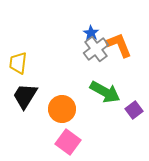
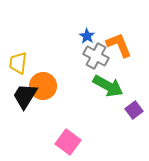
blue star: moved 4 px left, 3 px down
gray cross: moved 7 px down; rotated 25 degrees counterclockwise
green arrow: moved 3 px right, 6 px up
orange circle: moved 19 px left, 23 px up
